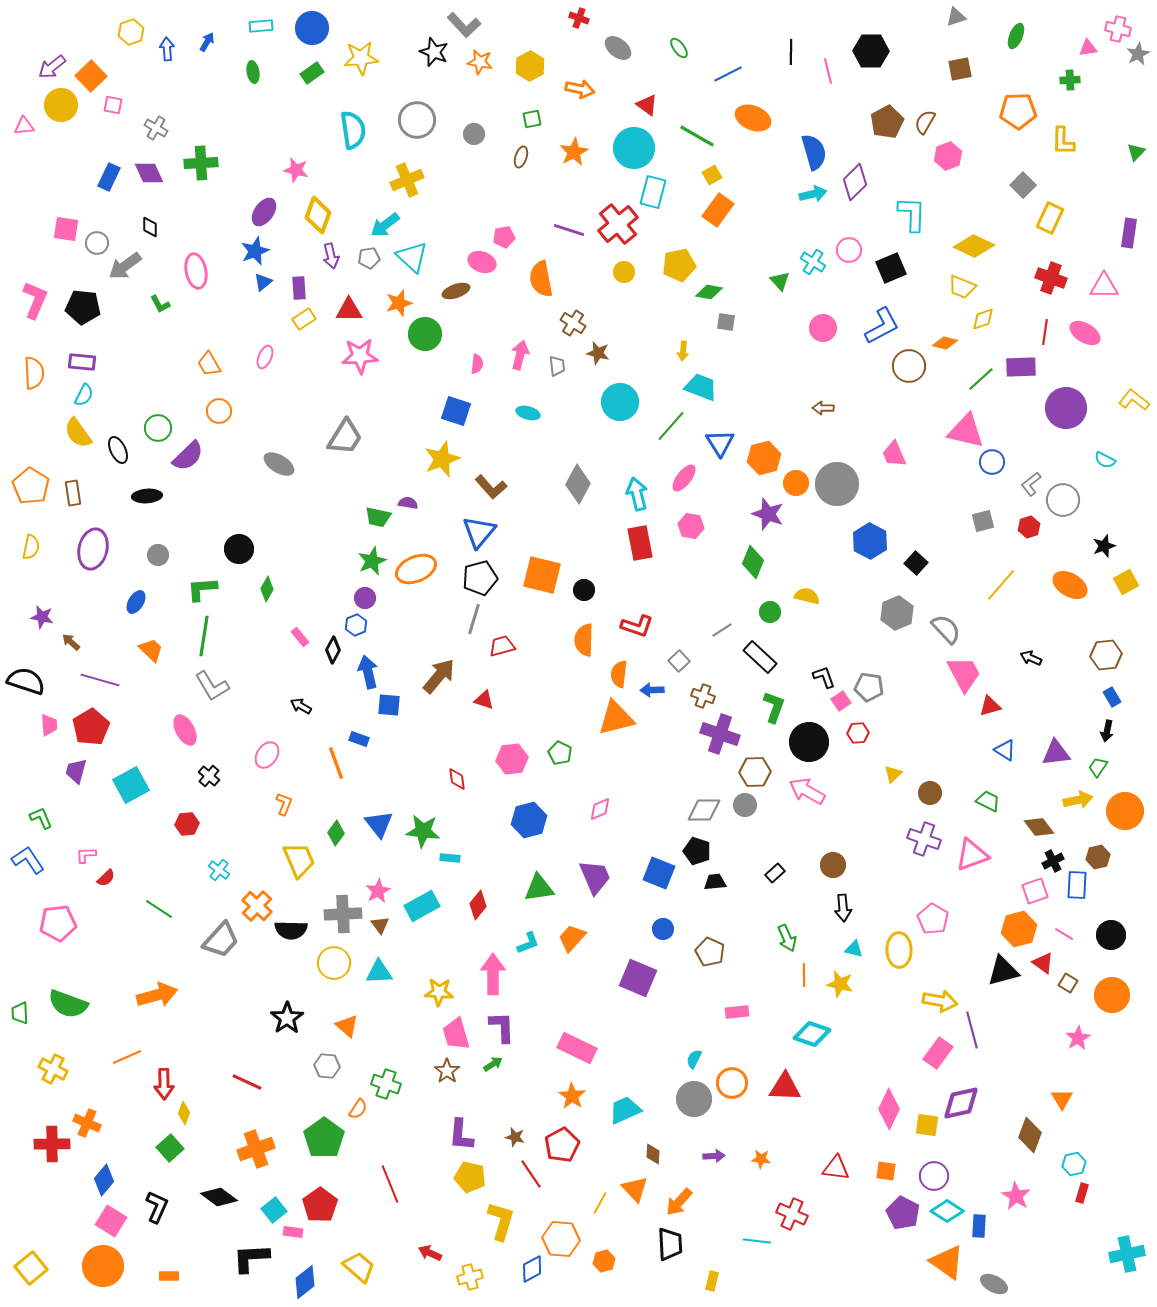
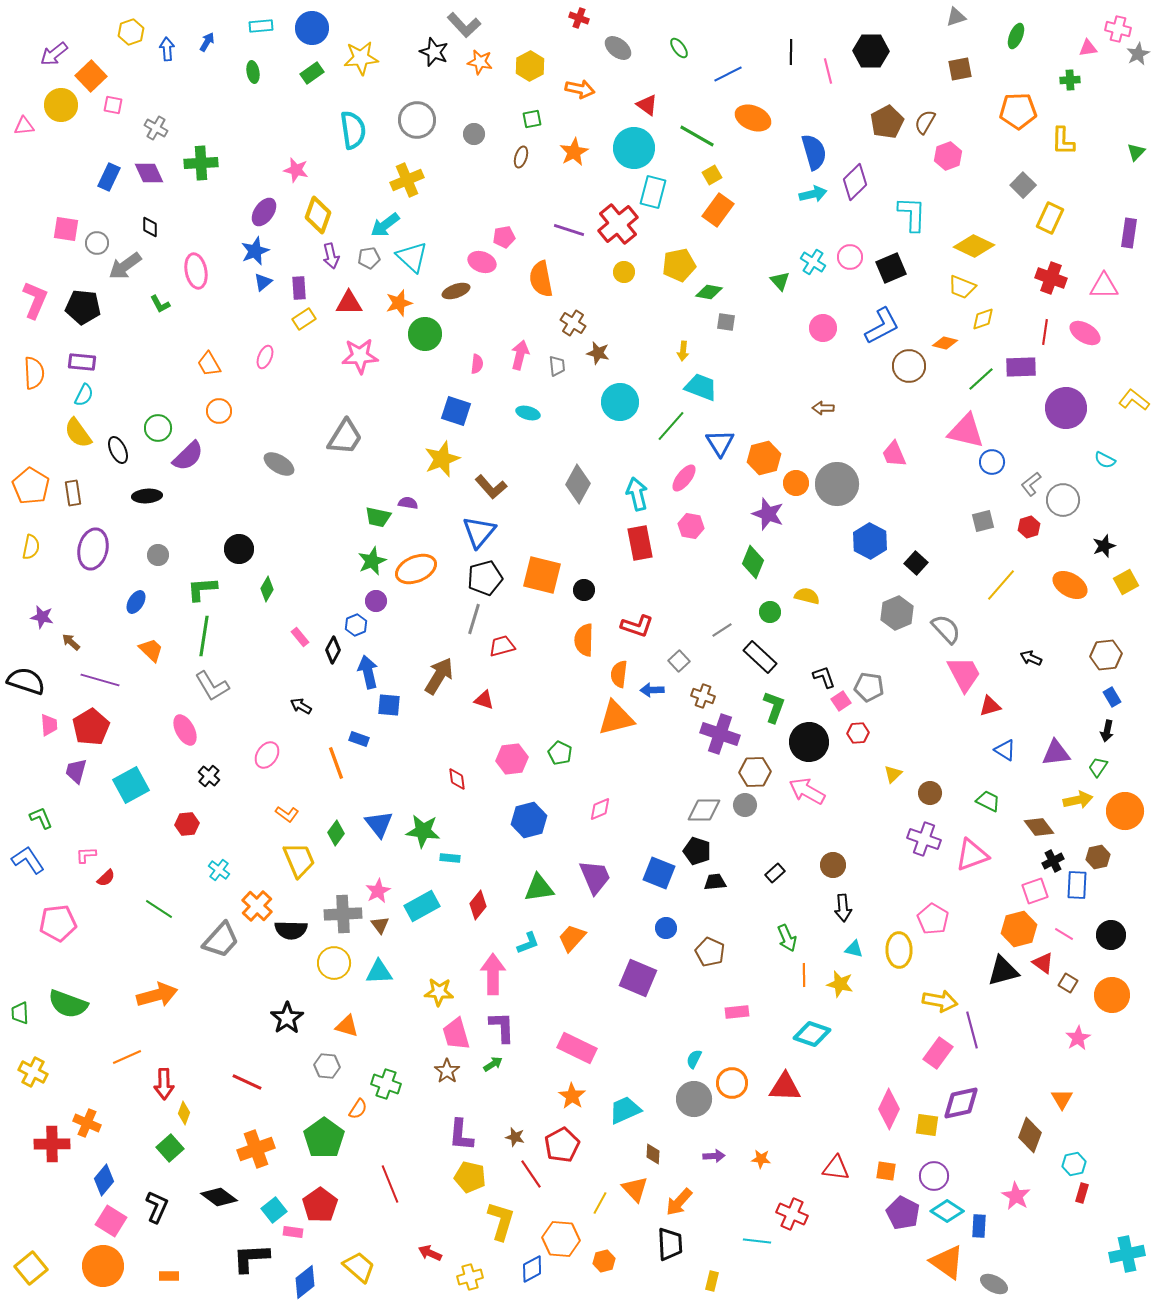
purple arrow at (52, 67): moved 2 px right, 13 px up
pink circle at (849, 250): moved 1 px right, 7 px down
red triangle at (349, 310): moved 7 px up
black pentagon at (480, 578): moved 5 px right
purple circle at (365, 598): moved 11 px right, 3 px down
brown arrow at (439, 676): rotated 9 degrees counterclockwise
orange L-shape at (284, 804): moved 3 px right, 10 px down; rotated 105 degrees clockwise
blue circle at (663, 929): moved 3 px right, 1 px up
orange triangle at (347, 1026): rotated 25 degrees counterclockwise
yellow cross at (53, 1069): moved 20 px left, 3 px down
